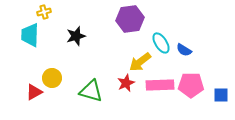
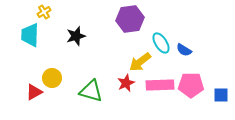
yellow cross: rotated 16 degrees counterclockwise
